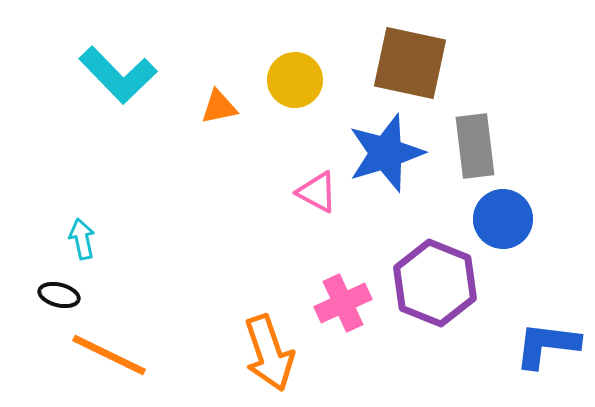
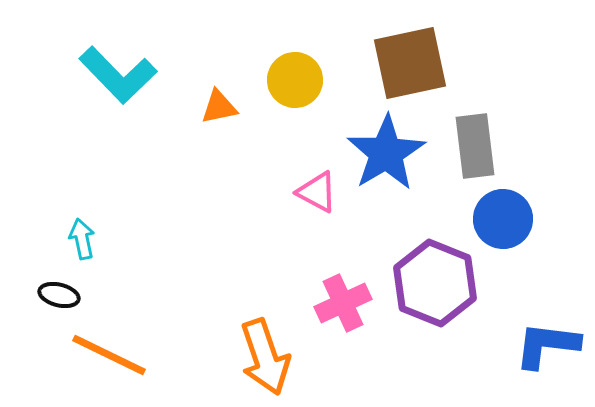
brown square: rotated 24 degrees counterclockwise
blue star: rotated 14 degrees counterclockwise
orange arrow: moved 4 px left, 4 px down
